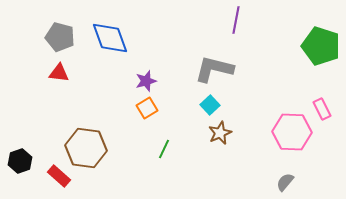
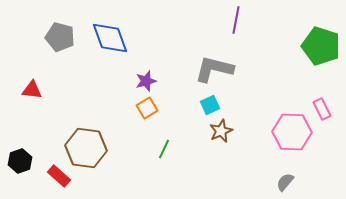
red triangle: moved 27 px left, 17 px down
cyan square: rotated 18 degrees clockwise
brown star: moved 1 px right, 2 px up
